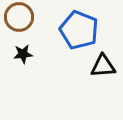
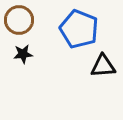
brown circle: moved 3 px down
blue pentagon: moved 1 px up
